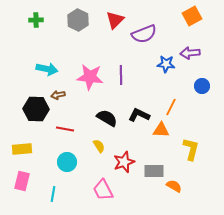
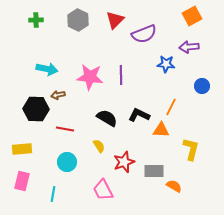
purple arrow: moved 1 px left, 6 px up
